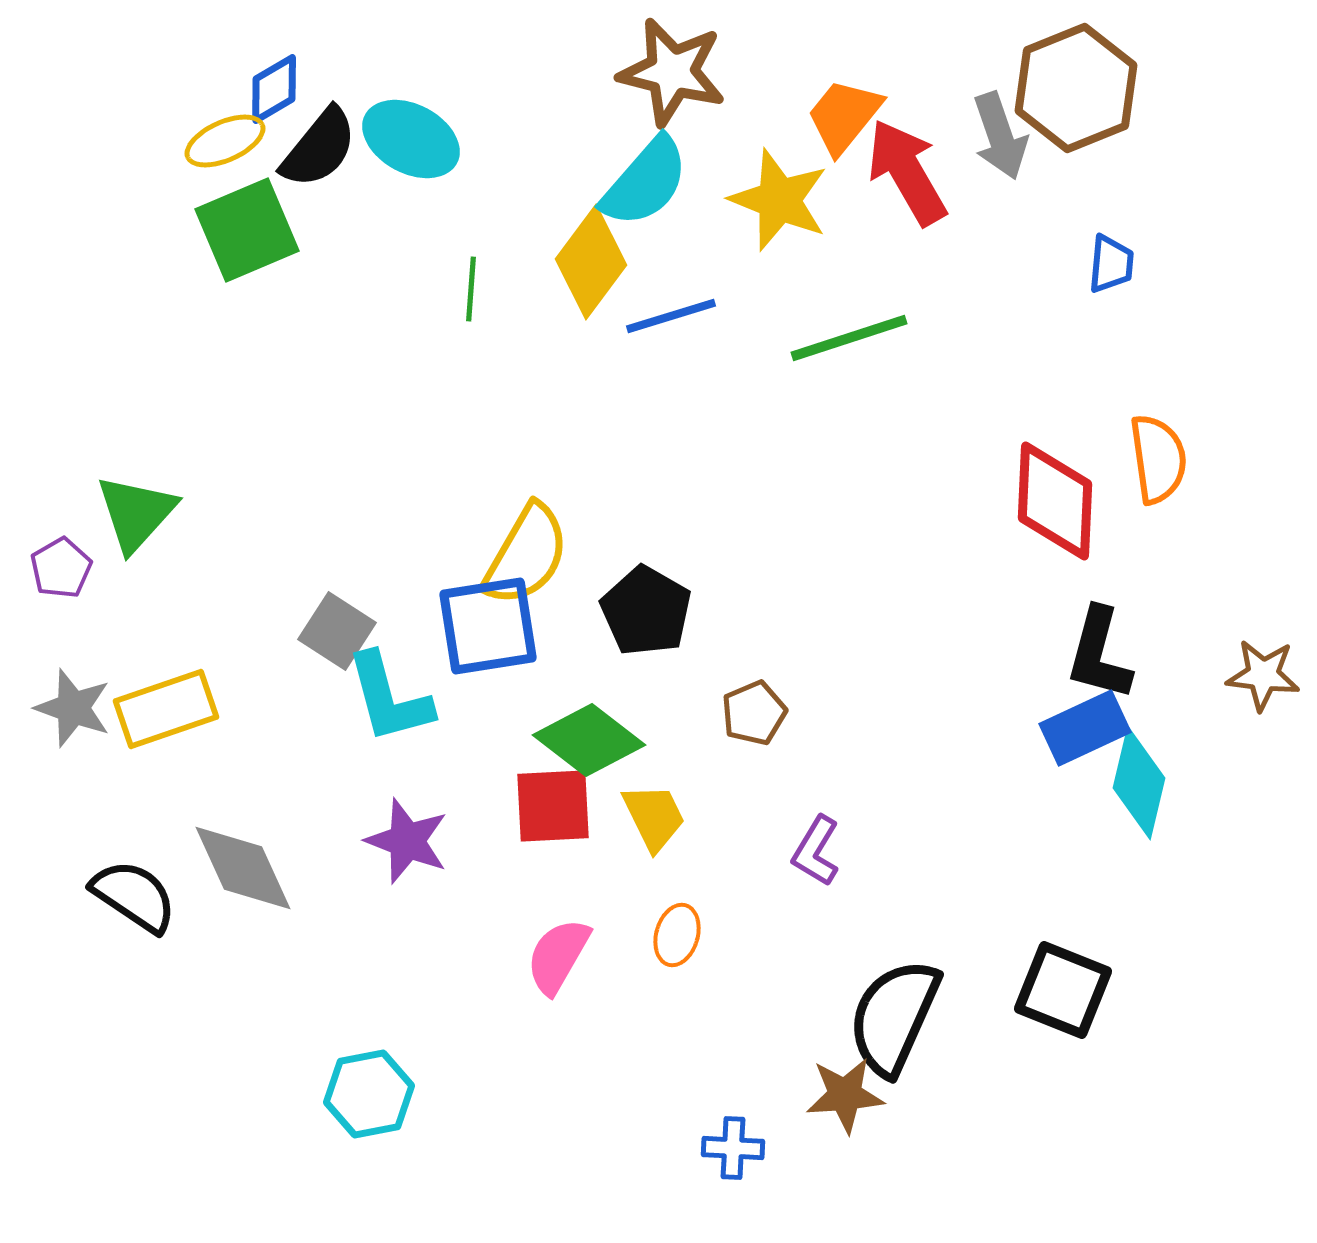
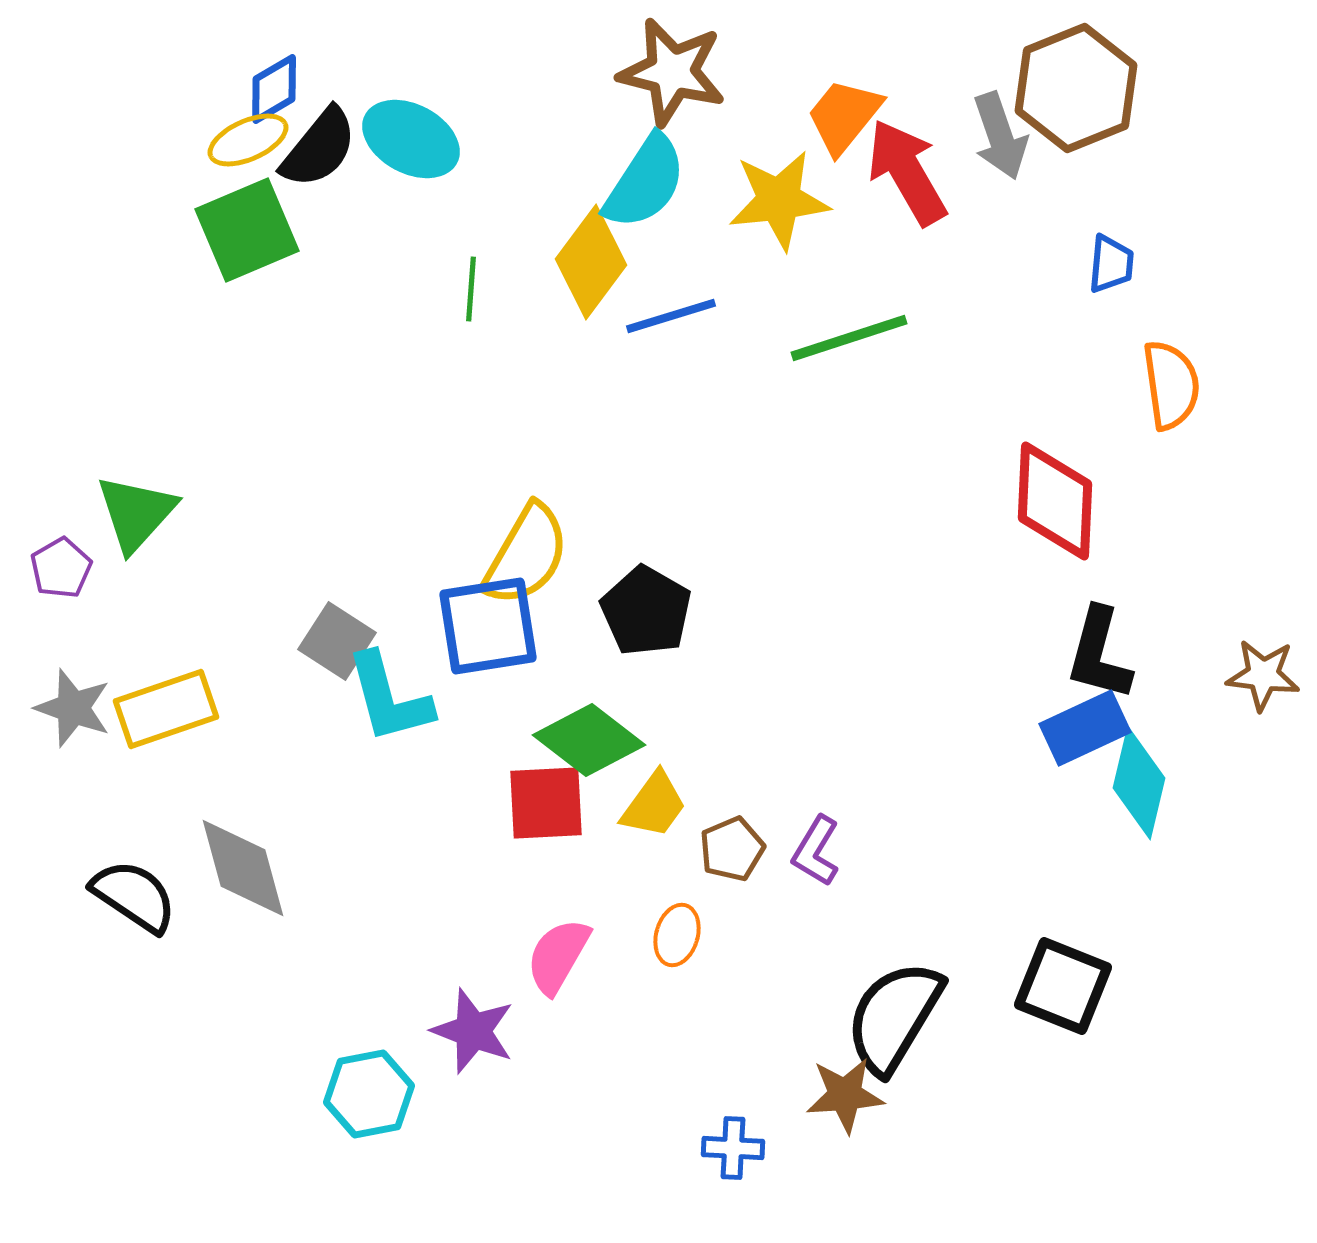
yellow ellipse at (225, 141): moved 23 px right, 1 px up
cyan semicircle at (645, 182): rotated 8 degrees counterclockwise
yellow star at (779, 200): rotated 28 degrees counterclockwise
orange semicircle at (1158, 459): moved 13 px right, 74 px up
gray square at (337, 631): moved 10 px down
brown pentagon at (754, 713): moved 22 px left, 136 px down
red square at (553, 806): moved 7 px left, 3 px up
yellow trapezoid at (654, 817): moved 12 px up; rotated 62 degrees clockwise
purple star at (407, 841): moved 66 px right, 190 px down
gray diamond at (243, 868): rotated 9 degrees clockwise
black square at (1063, 990): moved 4 px up
black semicircle at (894, 1017): rotated 7 degrees clockwise
